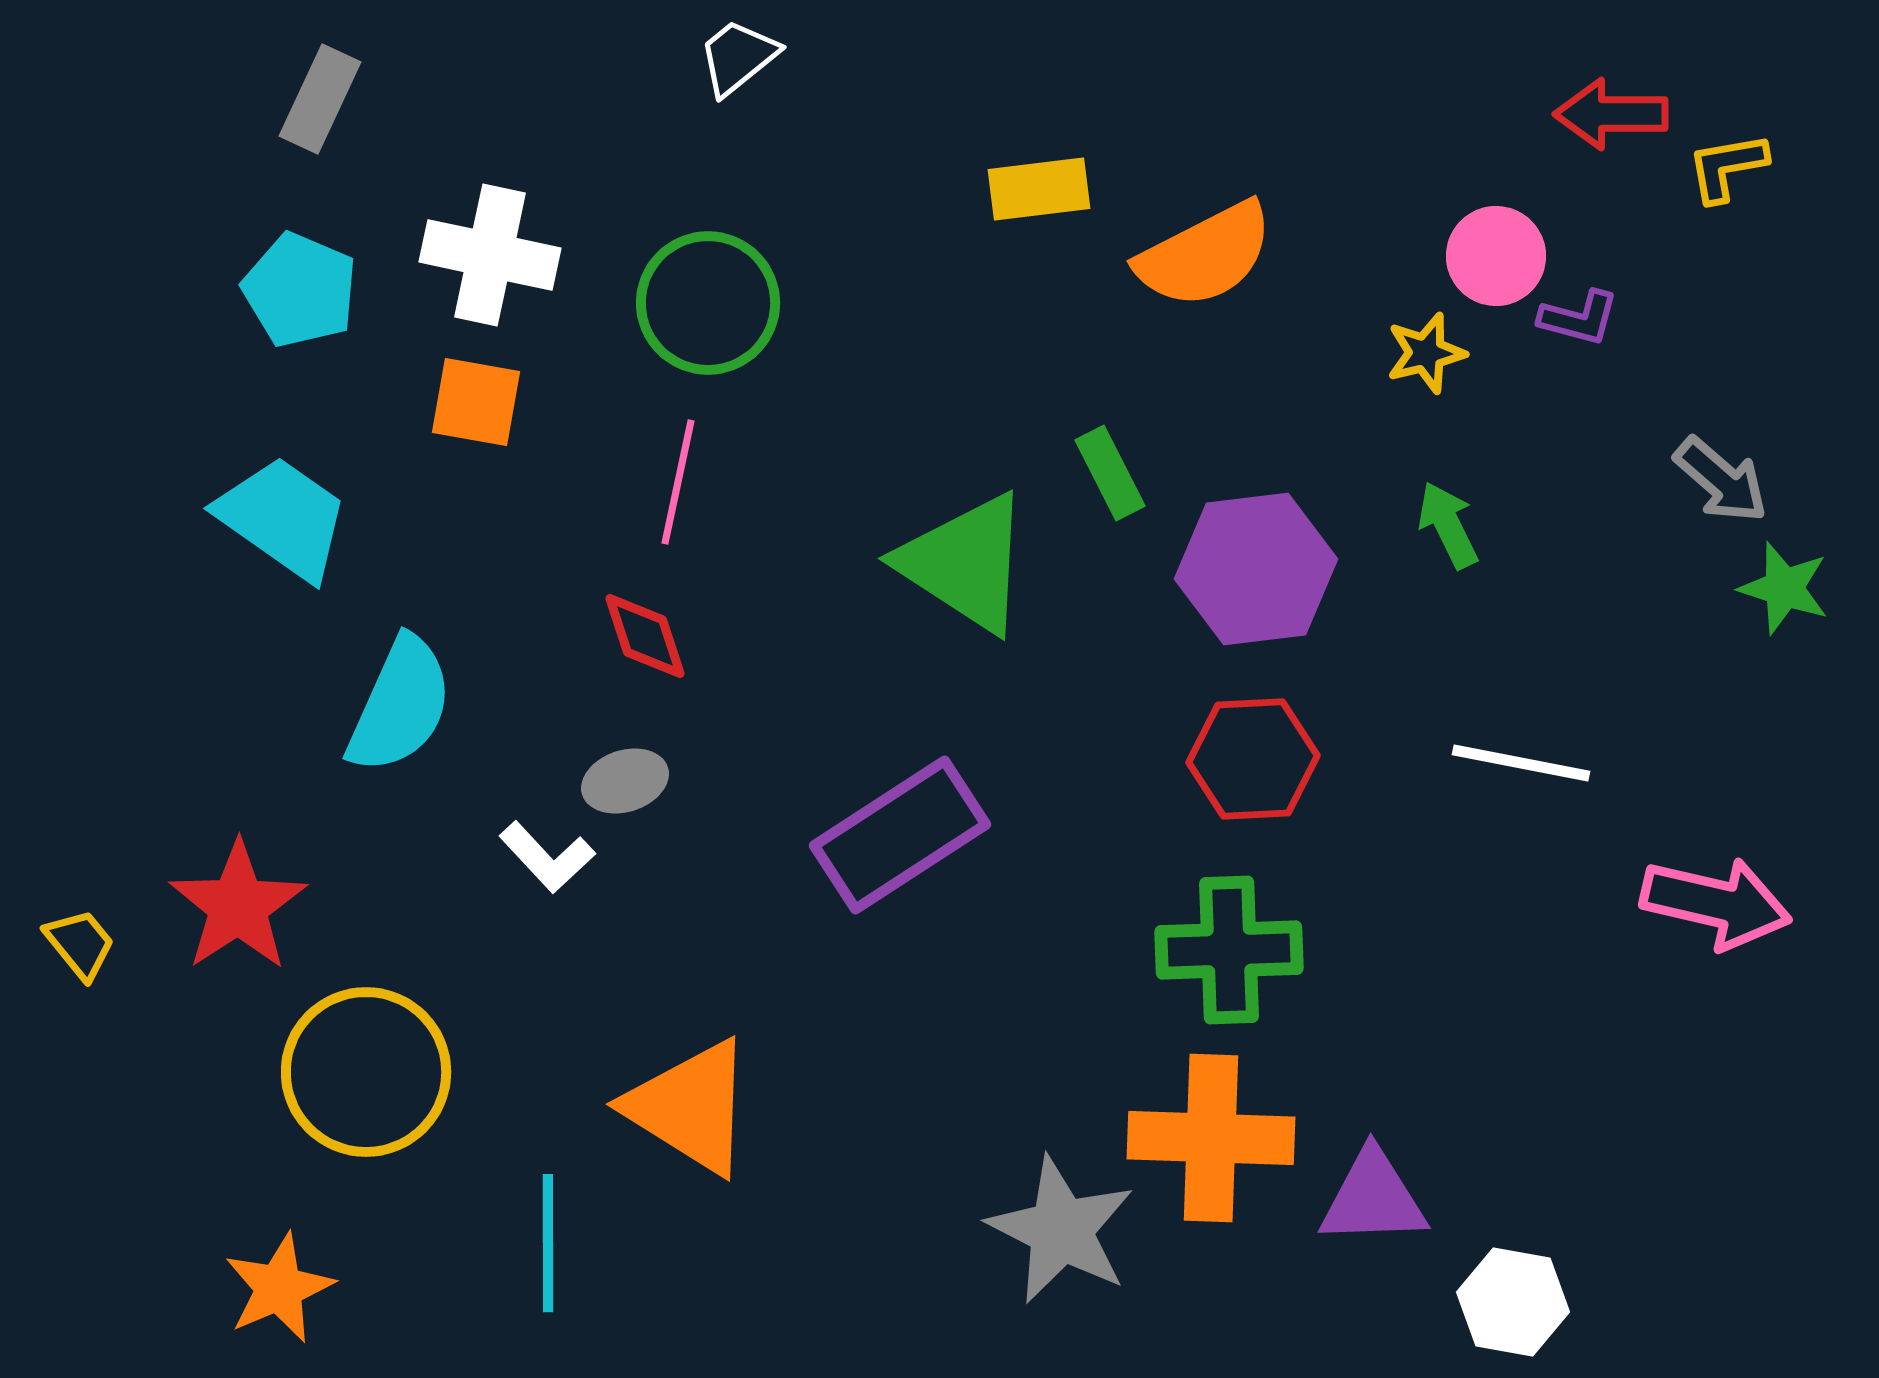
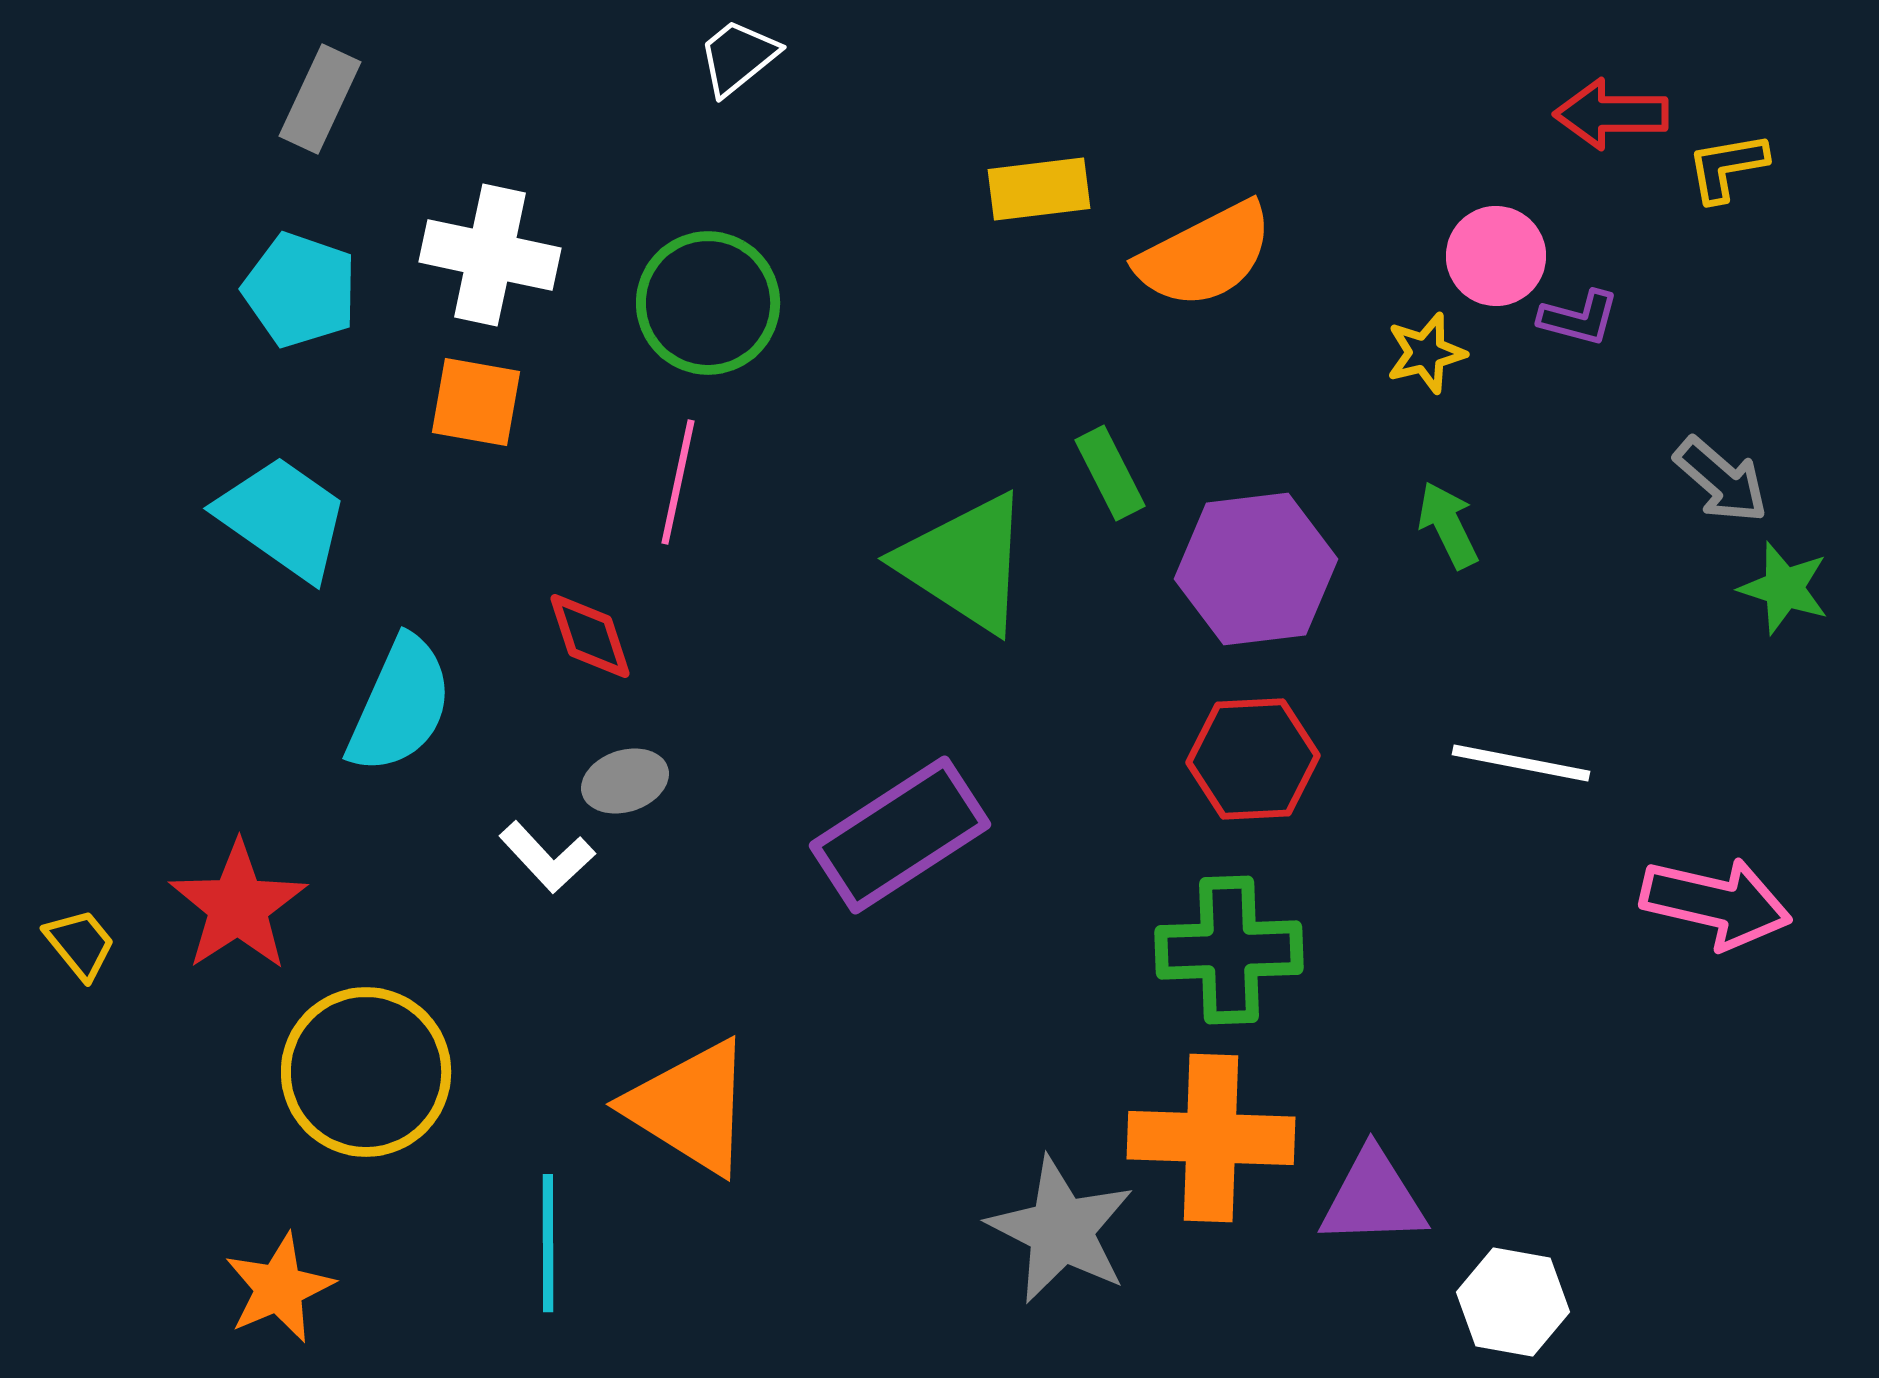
cyan pentagon: rotated 4 degrees counterclockwise
red diamond: moved 55 px left
